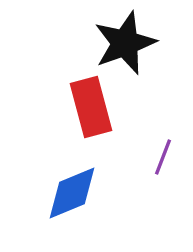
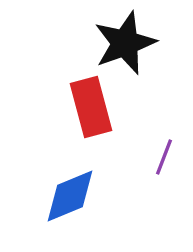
purple line: moved 1 px right
blue diamond: moved 2 px left, 3 px down
